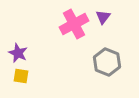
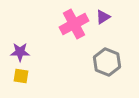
purple triangle: rotated 21 degrees clockwise
purple star: moved 2 px right, 1 px up; rotated 24 degrees counterclockwise
